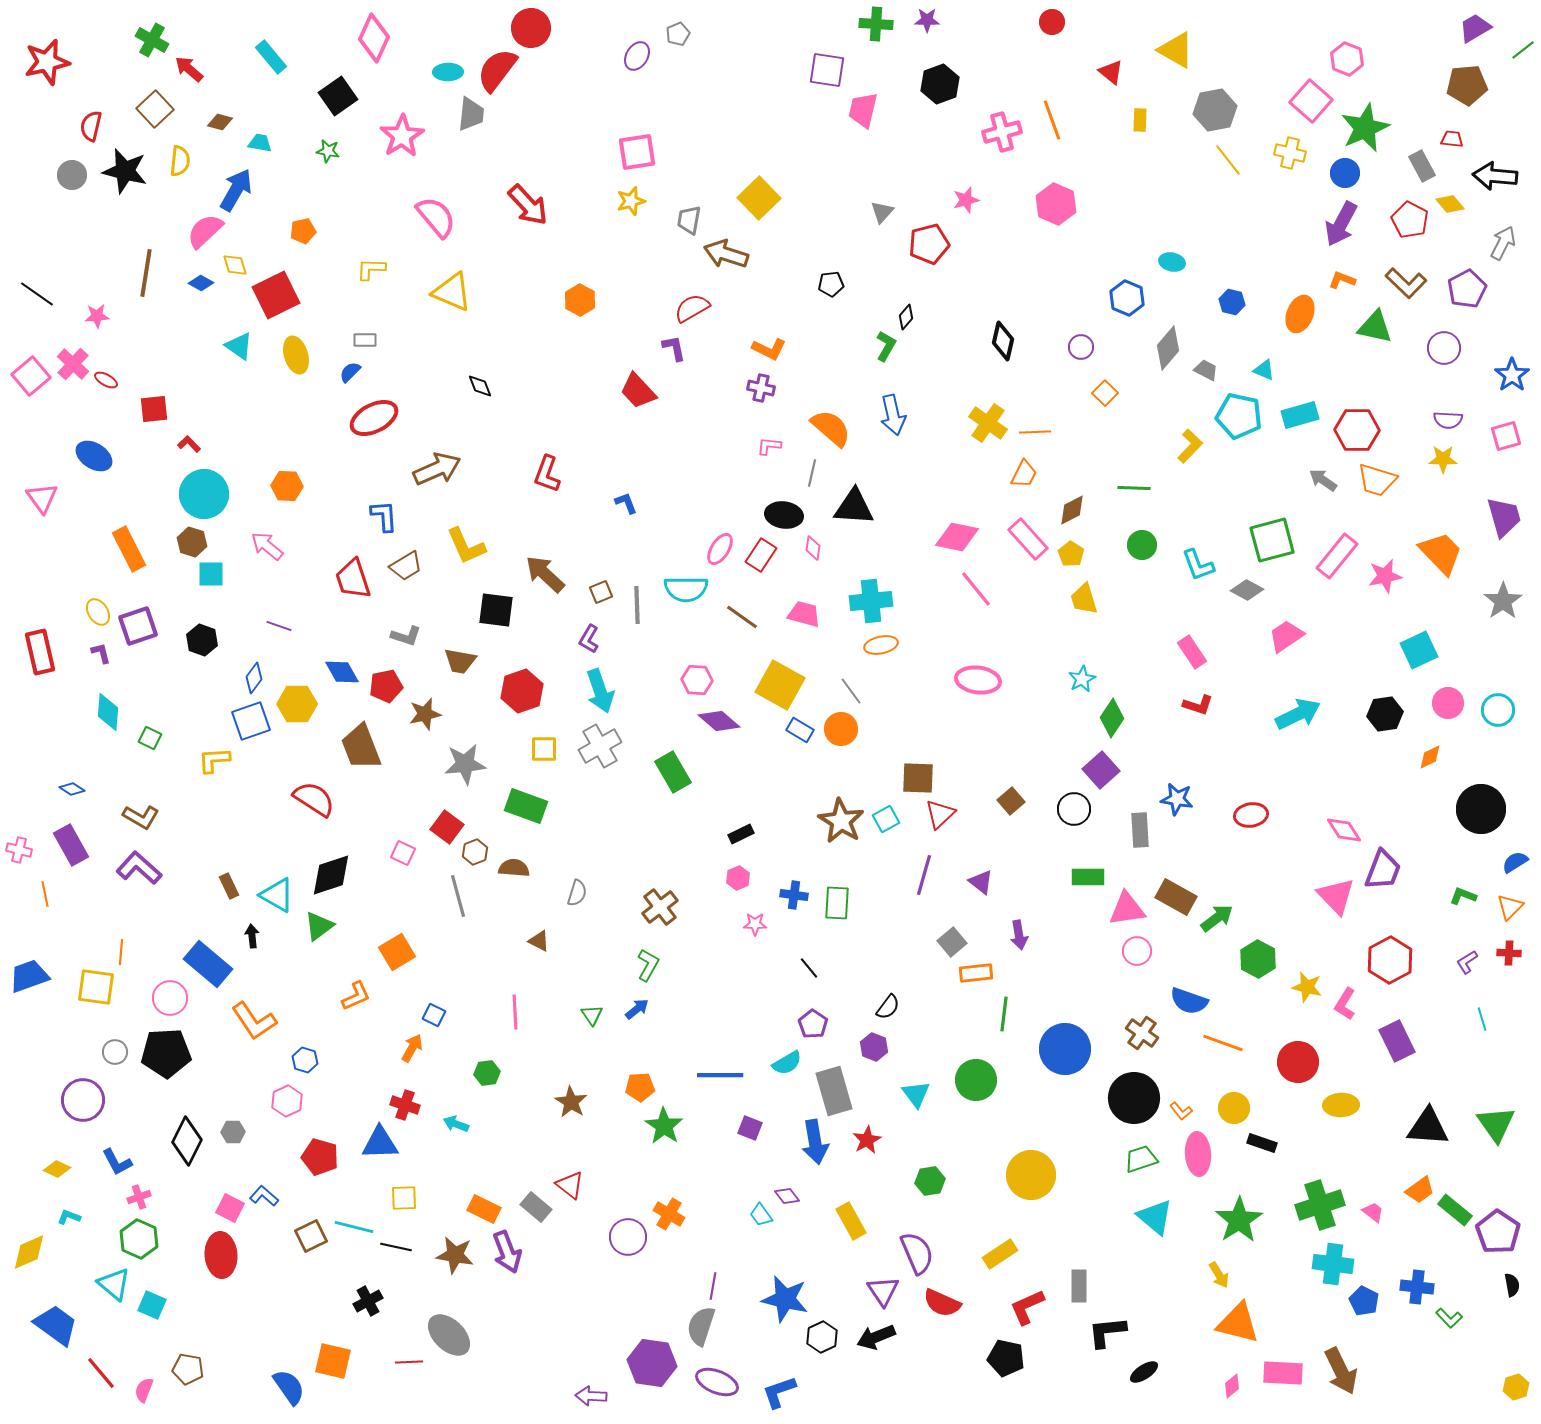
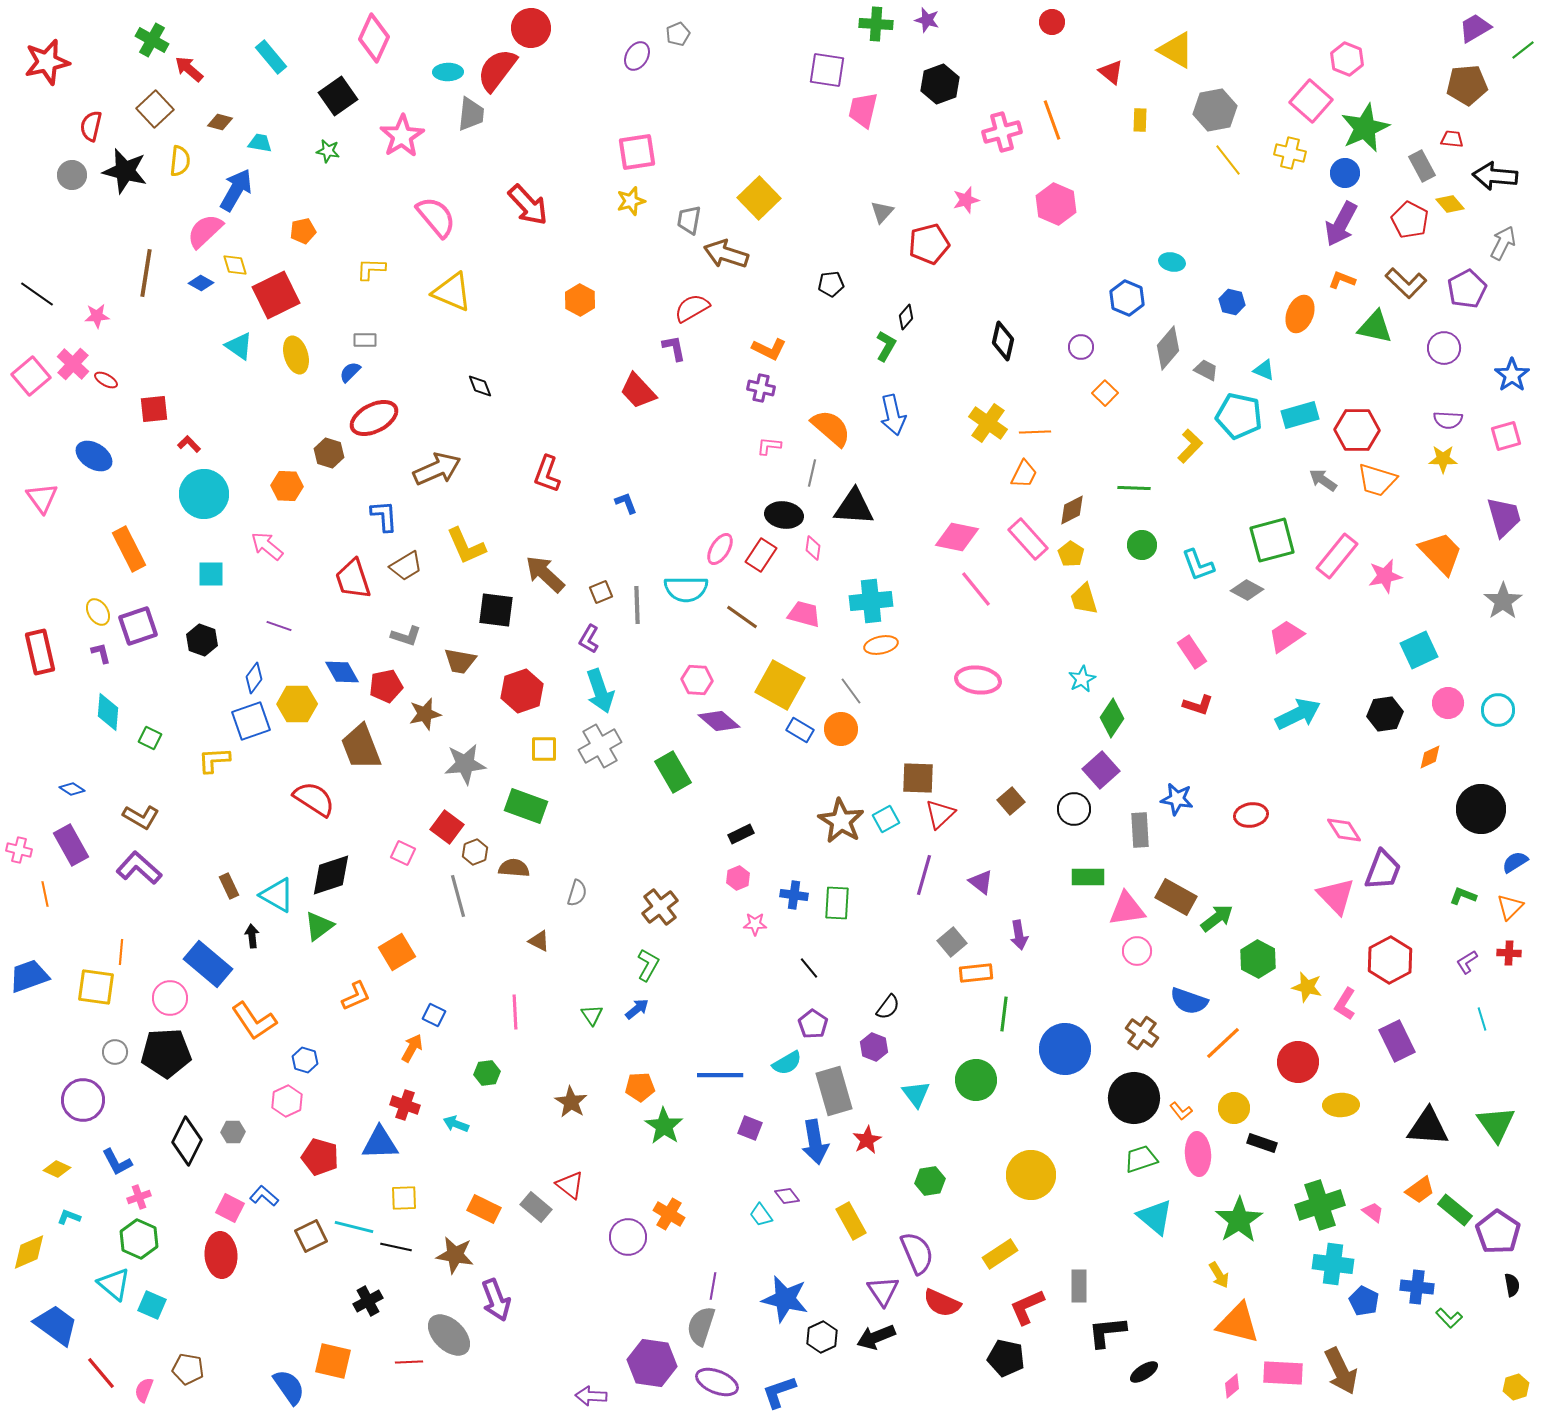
purple star at (927, 20): rotated 15 degrees clockwise
brown hexagon at (192, 542): moved 137 px right, 89 px up
orange line at (1223, 1043): rotated 63 degrees counterclockwise
purple arrow at (507, 1252): moved 11 px left, 48 px down
